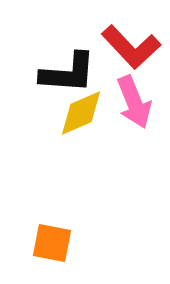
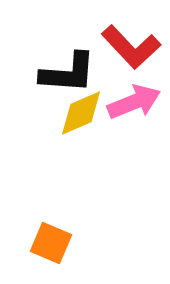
pink arrow: rotated 90 degrees counterclockwise
orange square: moved 1 px left; rotated 12 degrees clockwise
